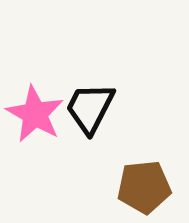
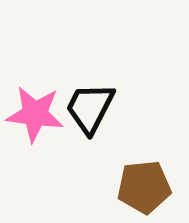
pink star: rotated 22 degrees counterclockwise
